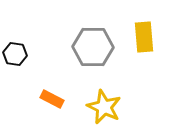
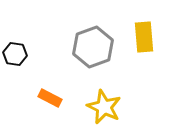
gray hexagon: rotated 21 degrees counterclockwise
orange rectangle: moved 2 px left, 1 px up
